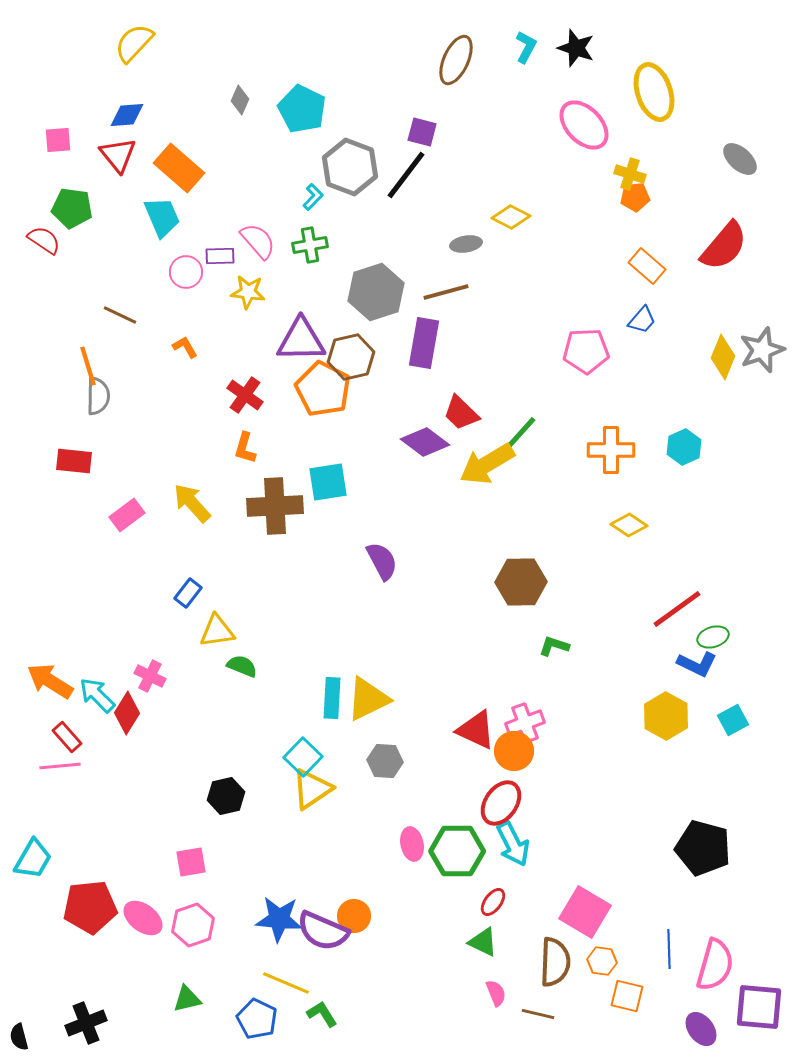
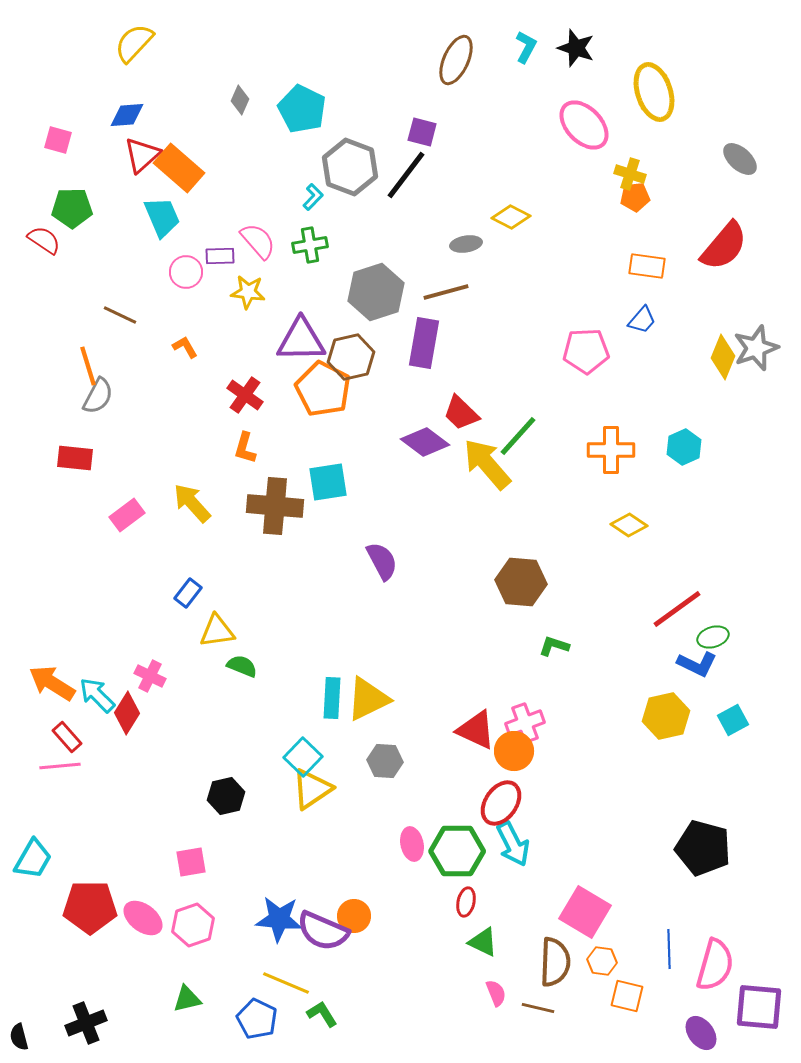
pink square at (58, 140): rotated 20 degrees clockwise
red triangle at (118, 155): moved 24 px right; rotated 27 degrees clockwise
green pentagon at (72, 208): rotated 9 degrees counterclockwise
orange rectangle at (647, 266): rotated 33 degrees counterclockwise
gray star at (762, 350): moved 6 px left, 2 px up
gray semicircle at (98, 396): rotated 27 degrees clockwise
red rectangle at (74, 461): moved 1 px right, 3 px up
yellow arrow at (487, 464): rotated 80 degrees clockwise
brown cross at (275, 506): rotated 8 degrees clockwise
brown hexagon at (521, 582): rotated 6 degrees clockwise
orange arrow at (50, 681): moved 2 px right, 2 px down
yellow hexagon at (666, 716): rotated 18 degrees clockwise
red ellipse at (493, 902): moved 27 px left; rotated 24 degrees counterclockwise
red pentagon at (90, 907): rotated 6 degrees clockwise
brown line at (538, 1014): moved 6 px up
purple ellipse at (701, 1029): moved 4 px down
